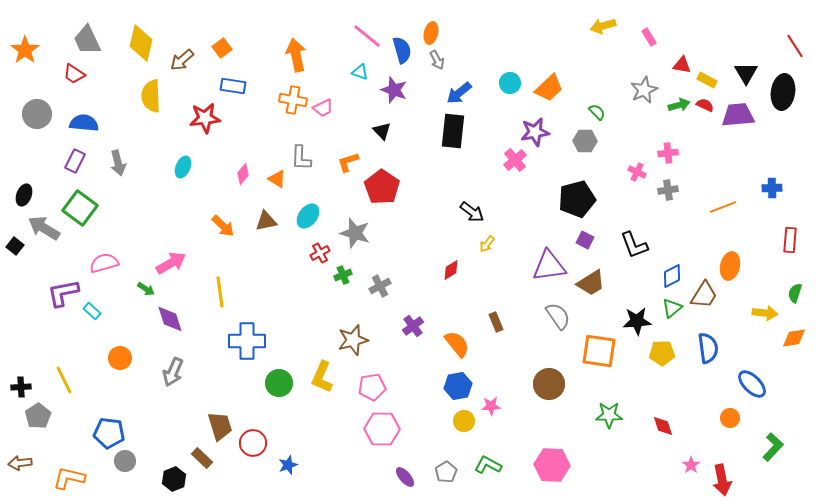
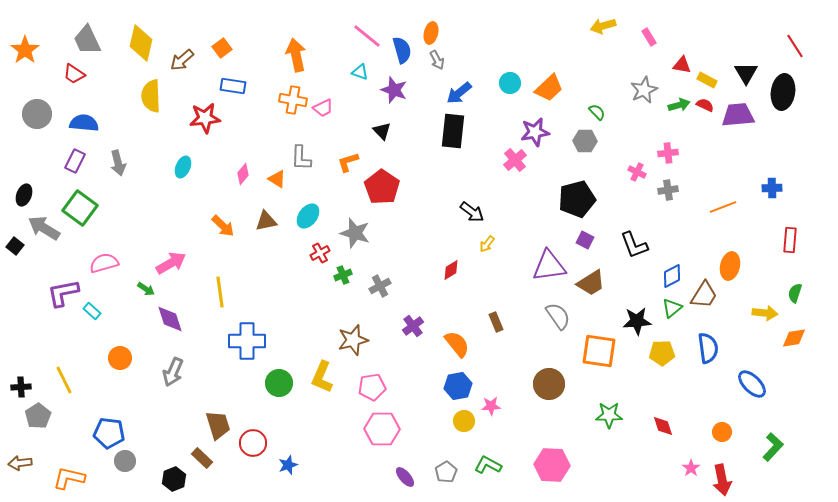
orange circle at (730, 418): moved 8 px left, 14 px down
brown trapezoid at (220, 426): moved 2 px left, 1 px up
pink star at (691, 465): moved 3 px down
